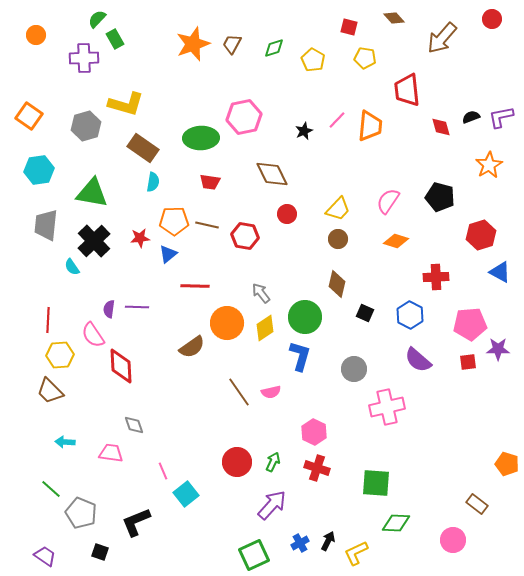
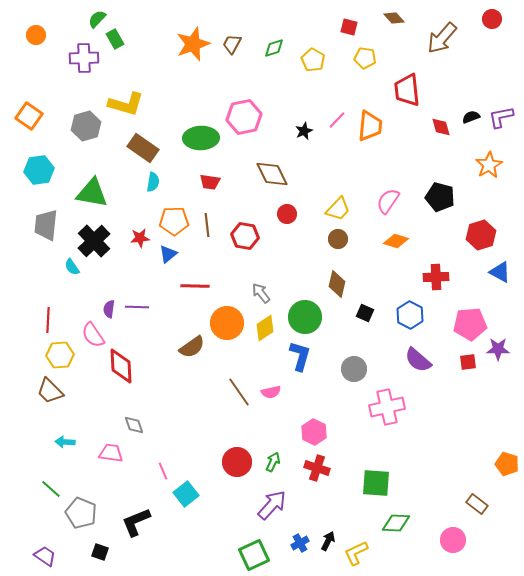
brown line at (207, 225): rotated 70 degrees clockwise
